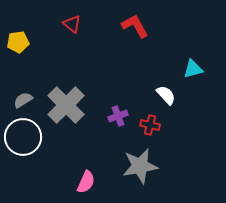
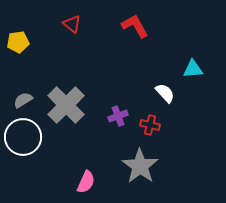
cyan triangle: rotated 10 degrees clockwise
white semicircle: moved 1 px left, 2 px up
gray star: rotated 27 degrees counterclockwise
